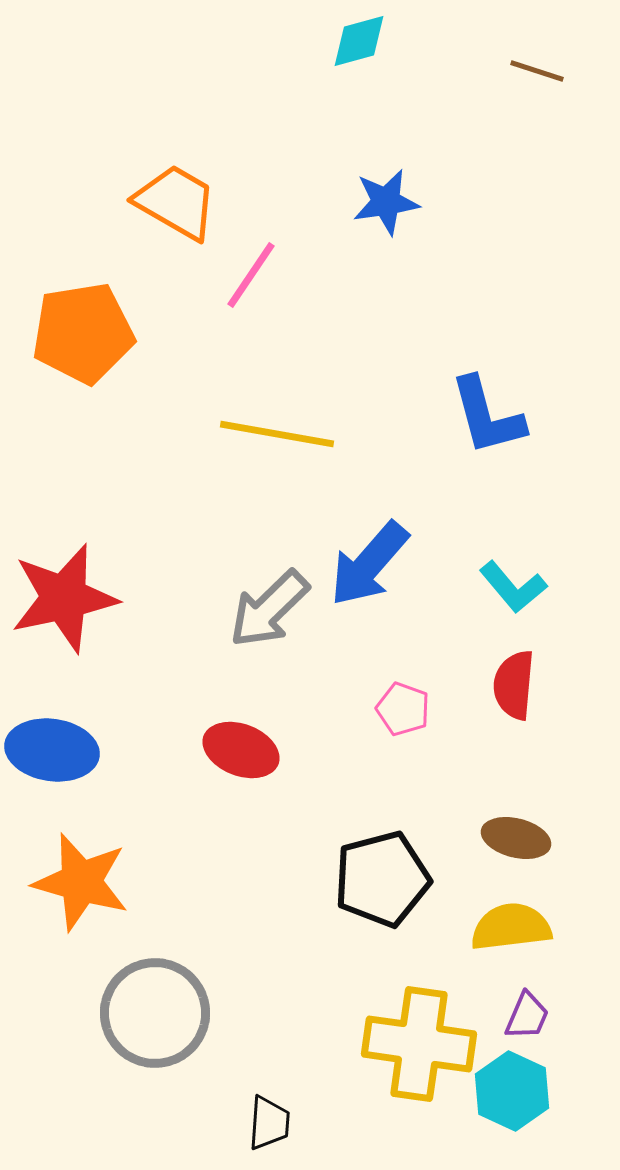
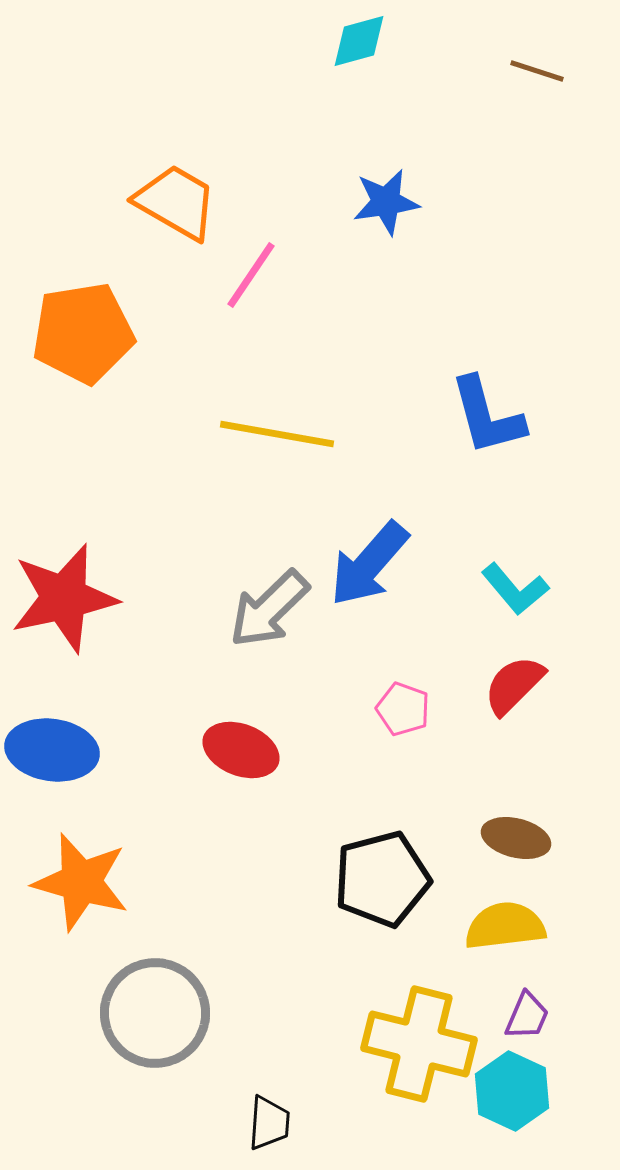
cyan L-shape: moved 2 px right, 2 px down
red semicircle: rotated 40 degrees clockwise
yellow semicircle: moved 6 px left, 1 px up
yellow cross: rotated 6 degrees clockwise
